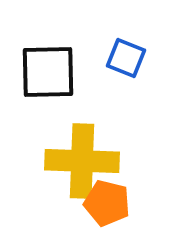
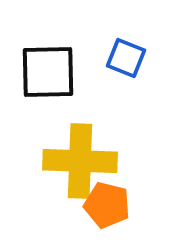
yellow cross: moved 2 px left
orange pentagon: moved 2 px down
